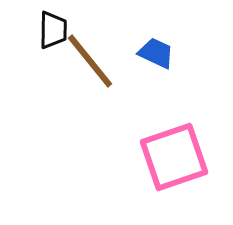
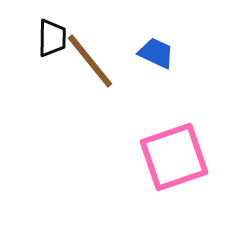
black trapezoid: moved 1 px left, 8 px down
